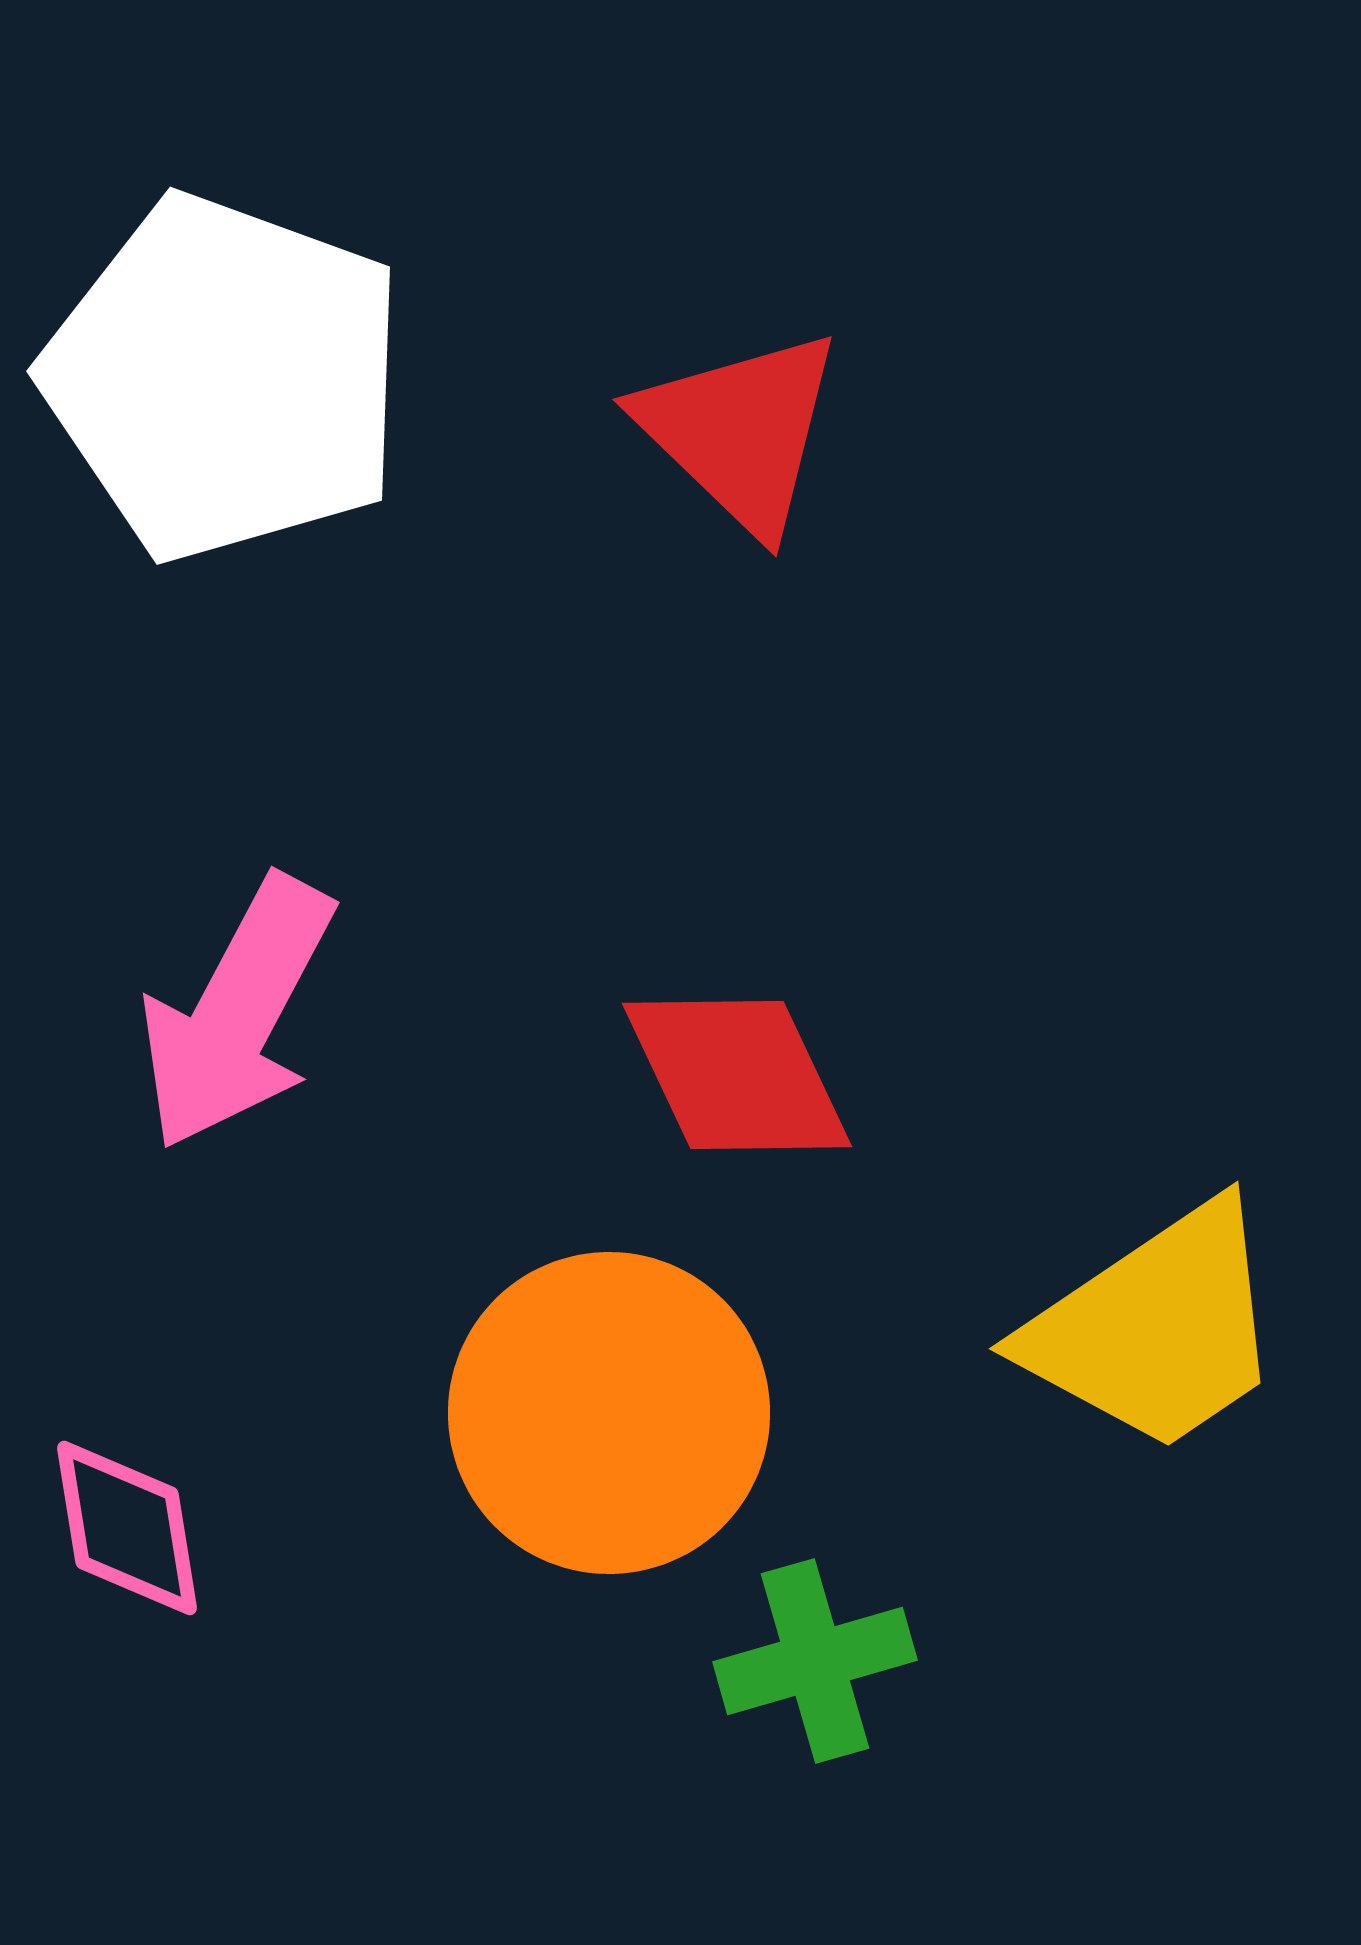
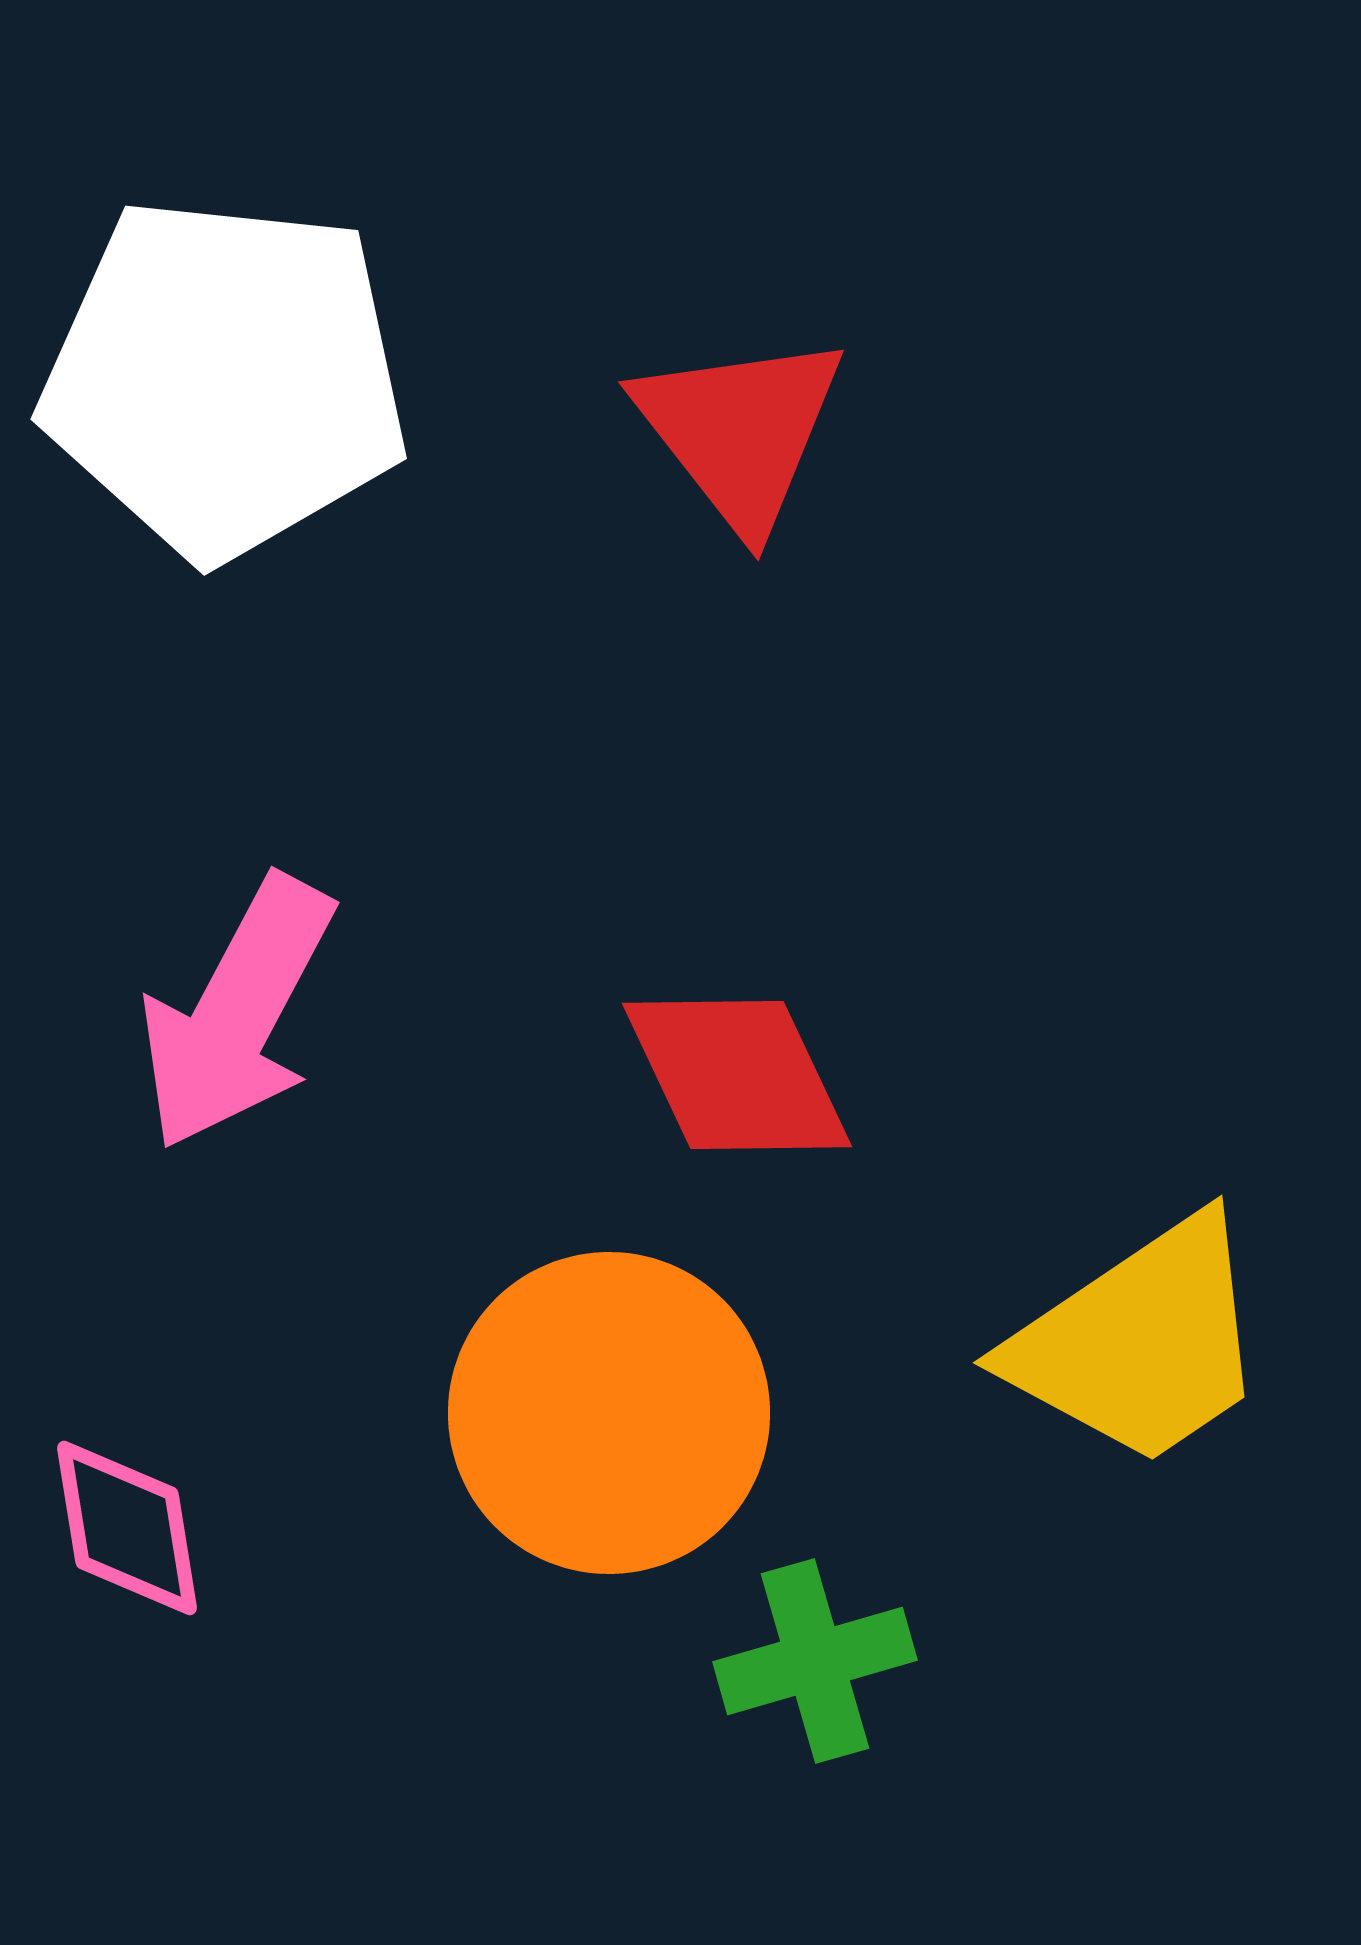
white pentagon: rotated 14 degrees counterclockwise
red triangle: rotated 8 degrees clockwise
yellow trapezoid: moved 16 px left, 14 px down
